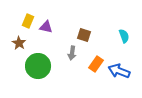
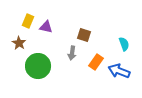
cyan semicircle: moved 8 px down
orange rectangle: moved 2 px up
